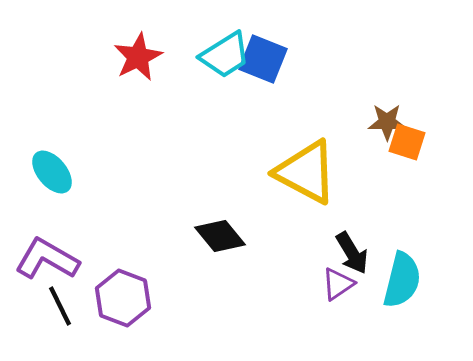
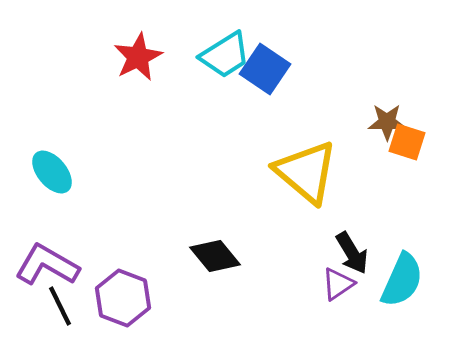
blue square: moved 2 px right, 10 px down; rotated 12 degrees clockwise
yellow triangle: rotated 12 degrees clockwise
black diamond: moved 5 px left, 20 px down
purple L-shape: moved 6 px down
cyan semicircle: rotated 10 degrees clockwise
